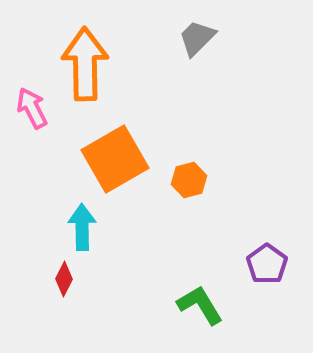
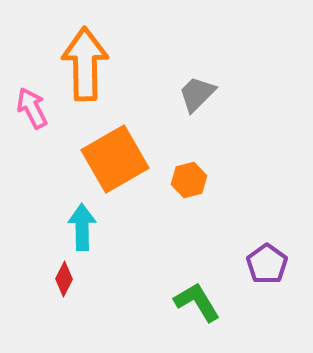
gray trapezoid: moved 56 px down
green L-shape: moved 3 px left, 3 px up
